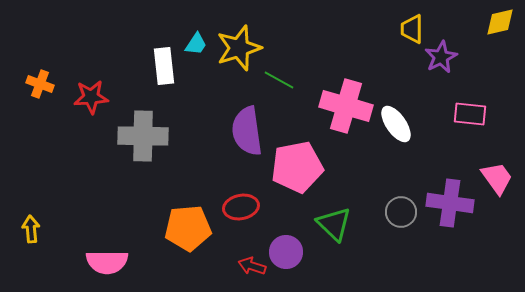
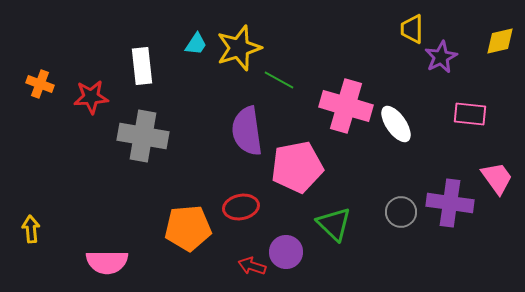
yellow diamond: moved 19 px down
white rectangle: moved 22 px left
gray cross: rotated 9 degrees clockwise
